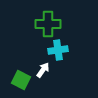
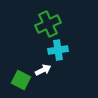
green cross: rotated 25 degrees counterclockwise
white arrow: rotated 28 degrees clockwise
